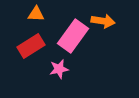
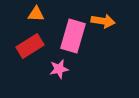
pink rectangle: rotated 20 degrees counterclockwise
red rectangle: moved 1 px left
